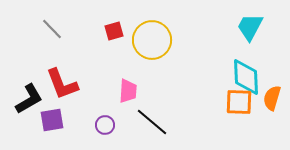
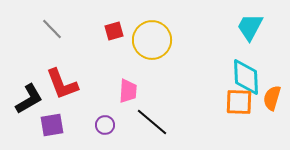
purple square: moved 5 px down
